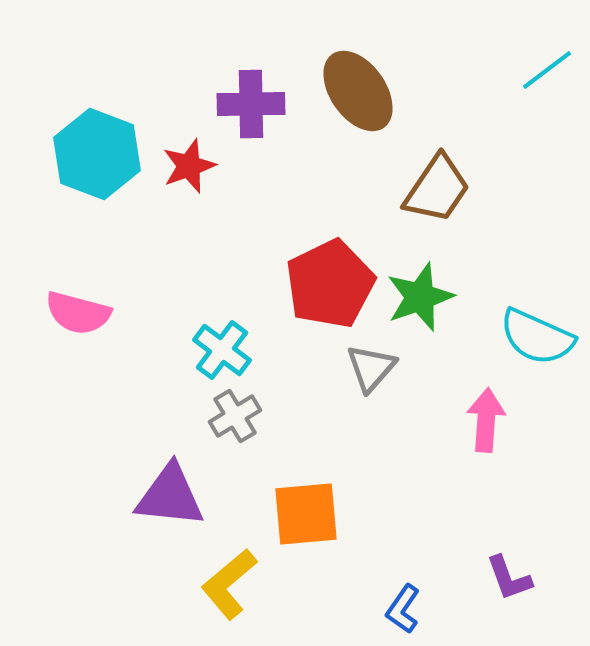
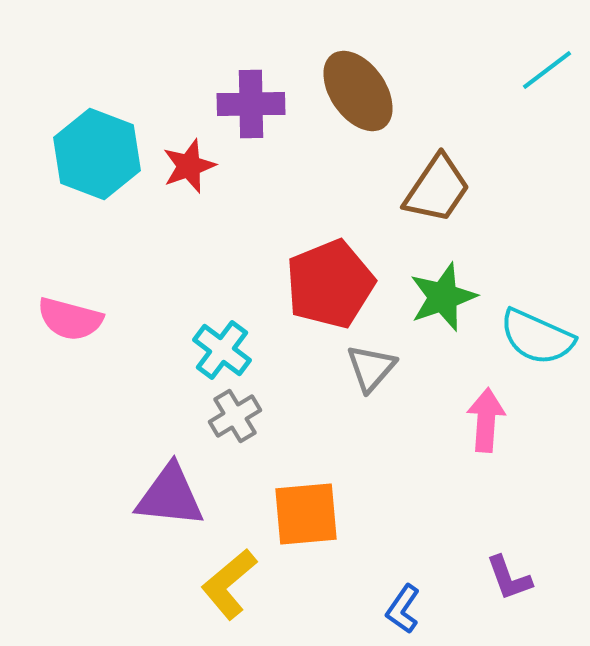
red pentagon: rotated 4 degrees clockwise
green star: moved 23 px right
pink semicircle: moved 8 px left, 6 px down
